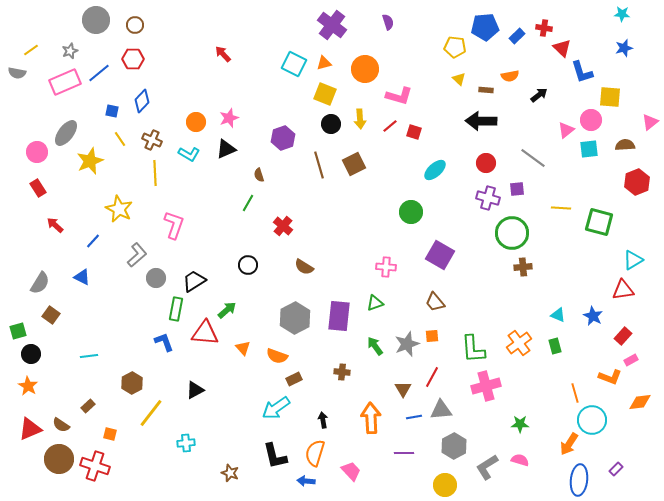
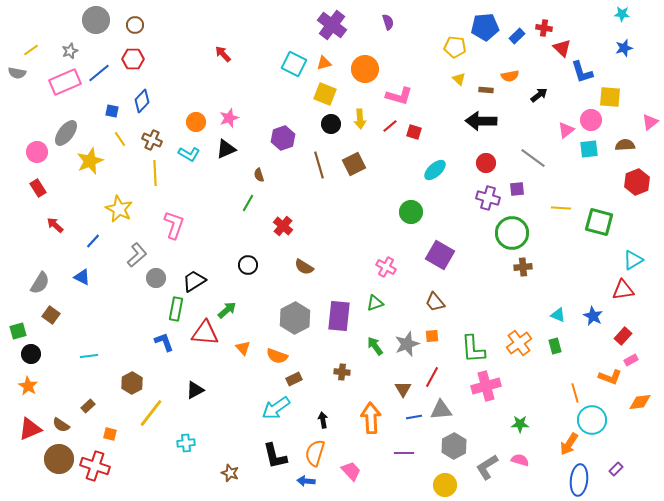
pink cross at (386, 267): rotated 24 degrees clockwise
